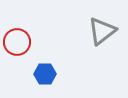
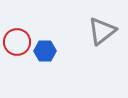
blue hexagon: moved 23 px up
